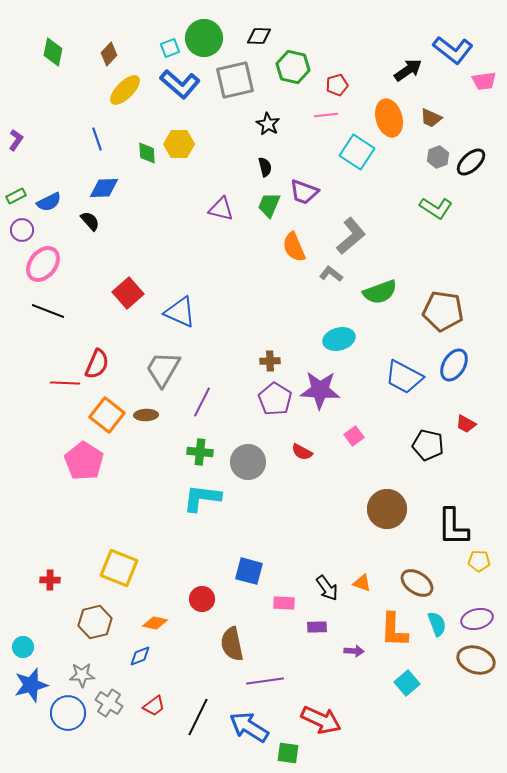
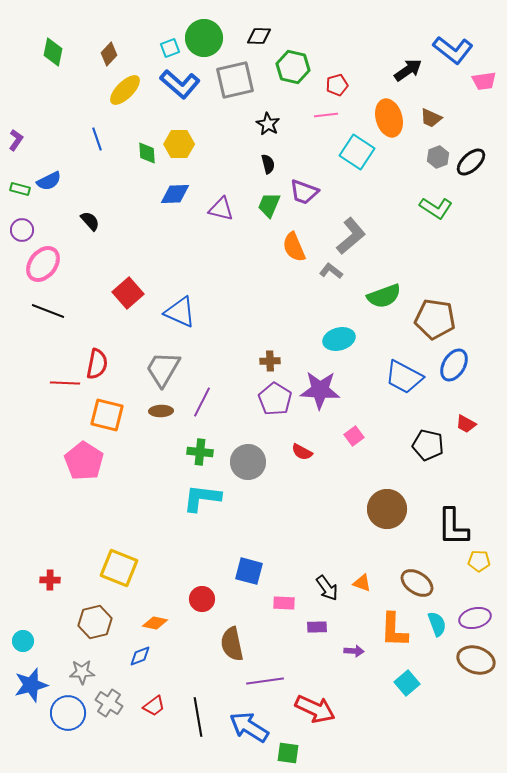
black semicircle at (265, 167): moved 3 px right, 3 px up
blue diamond at (104, 188): moved 71 px right, 6 px down
green rectangle at (16, 196): moved 4 px right, 7 px up; rotated 42 degrees clockwise
blue semicircle at (49, 202): moved 21 px up
gray L-shape at (331, 274): moved 3 px up
green semicircle at (380, 292): moved 4 px right, 4 px down
brown pentagon at (443, 311): moved 8 px left, 8 px down
red semicircle at (97, 364): rotated 12 degrees counterclockwise
orange square at (107, 415): rotated 24 degrees counterclockwise
brown ellipse at (146, 415): moved 15 px right, 4 px up
purple ellipse at (477, 619): moved 2 px left, 1 px up
cyan circle at (23, 647): moved 6 px up
gray star at (82, 675): moved 3 px up
black line at (198, 717): rotated 36 degrees counterclockwise
red arrow at (321, 720): moved 6 px left, 11 px up
